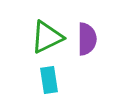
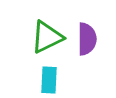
cyan rectangle: rotated 12 degrees clockwise
